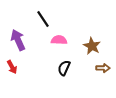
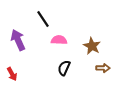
red arrow: moved 7 px down
